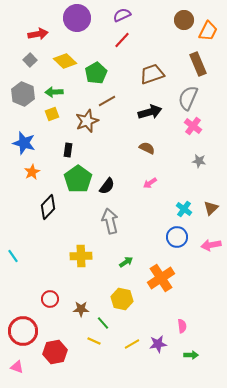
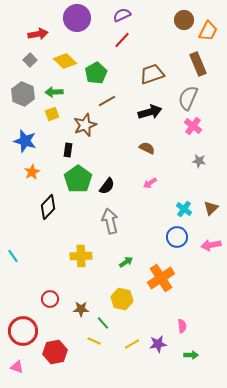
brown star at (87, 121): moved 2 px left, 4 px down
blue star at (24, 143): moved 1 px right, 2 px up
